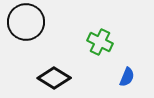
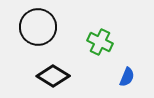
black circle: moved 12 px right, 5 px down
black diamond: moved 1 px left, 2 px up
